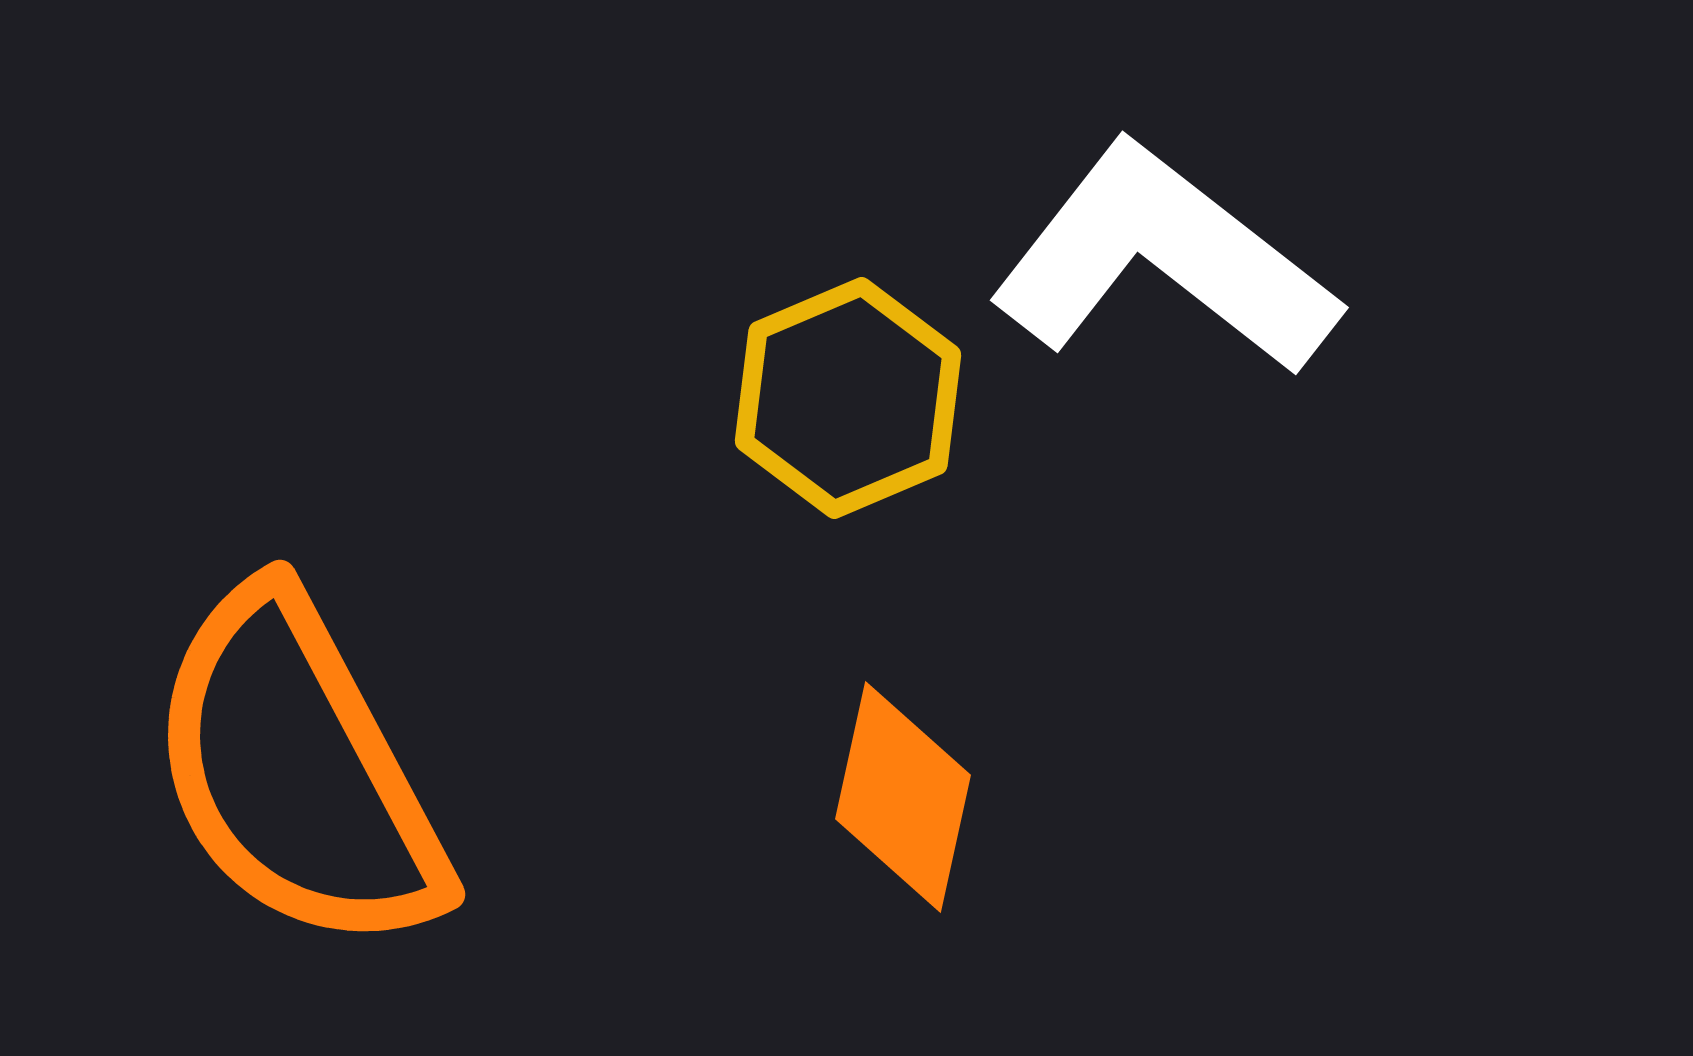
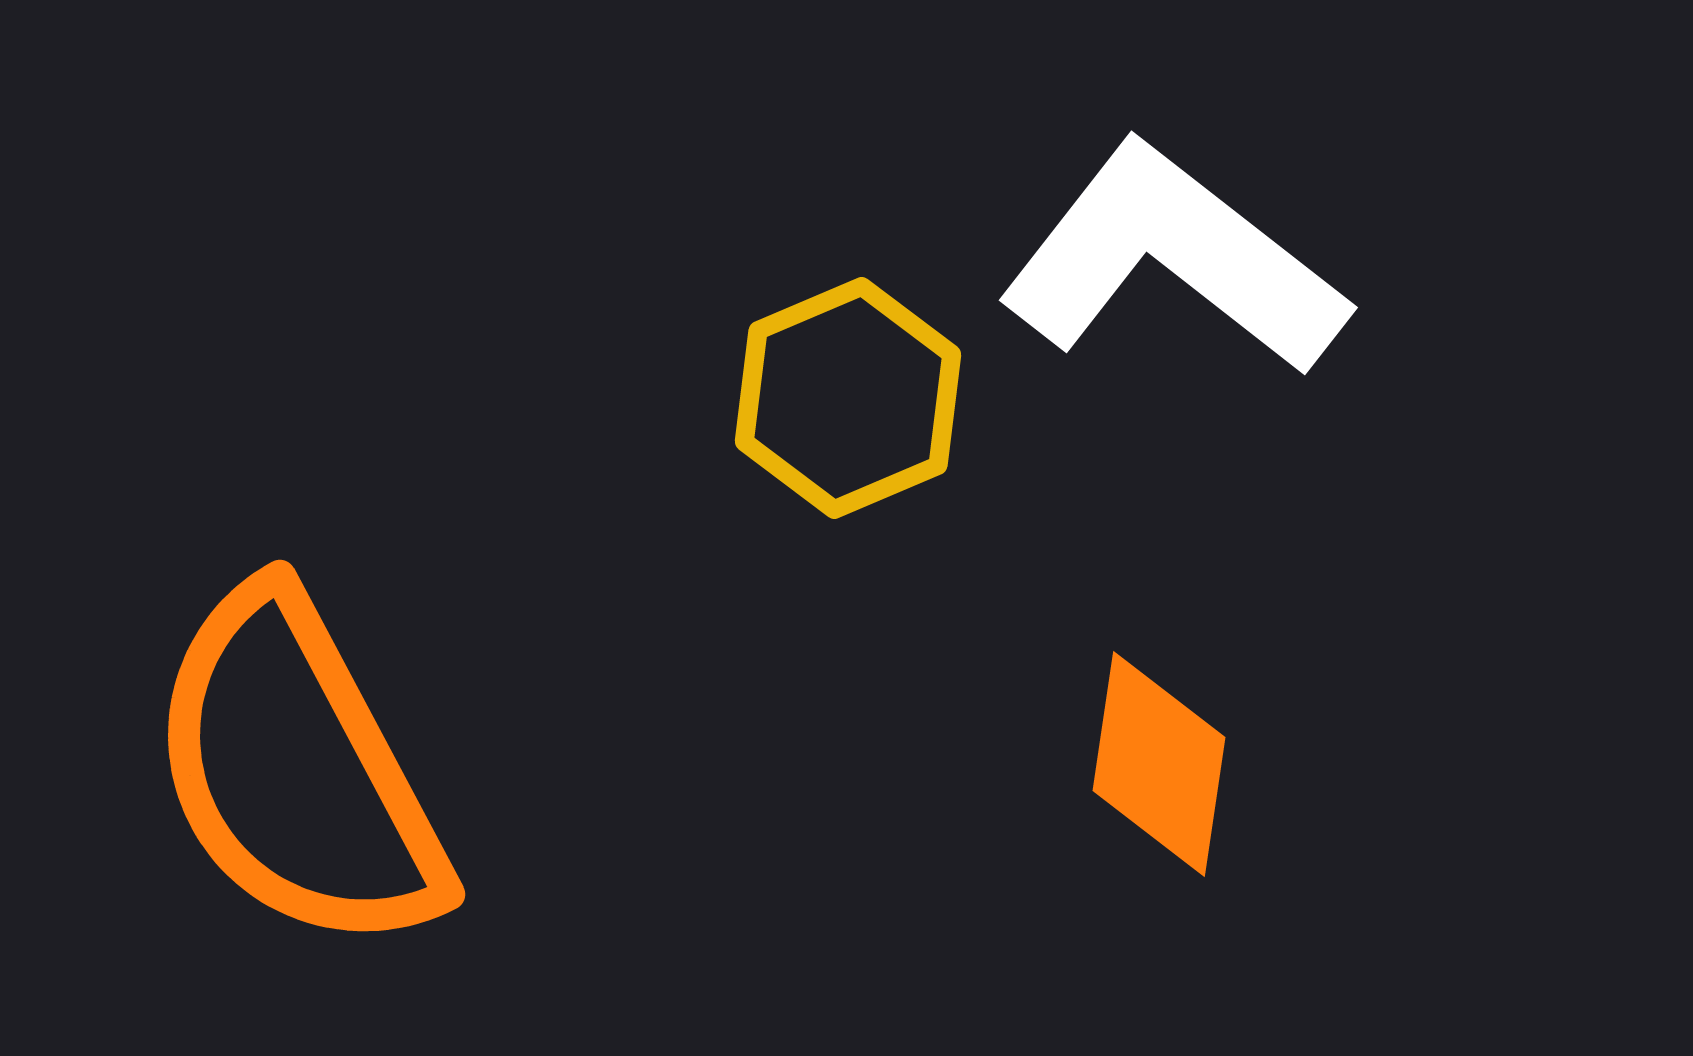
white L-shape: moved 9 px right
orange diamond: moved 256 px right, 33 px up; rotated 4 degrees counterclockwise
